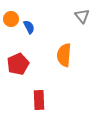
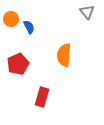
gray triangle: moved 5 px right, 4 px up
red rectangle: moved 3 px right, 3 px up; rotated 18 degrees clockwise
